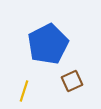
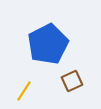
yellow line: rotated 15 degrees clockwise
